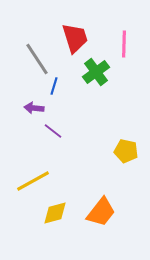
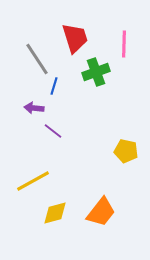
green cross: rotated 16 degrees clockwise
